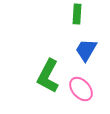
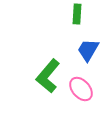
blue trapezoid: moved 2 px right
green L-shape: rotated 12 degrees clockwise
